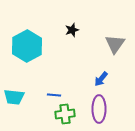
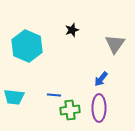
cyan hexagon: rotated 8 degrees counterclockwise
purple ellipse: moved 1 px up
green cross: moved 5 px right, 4 px up
